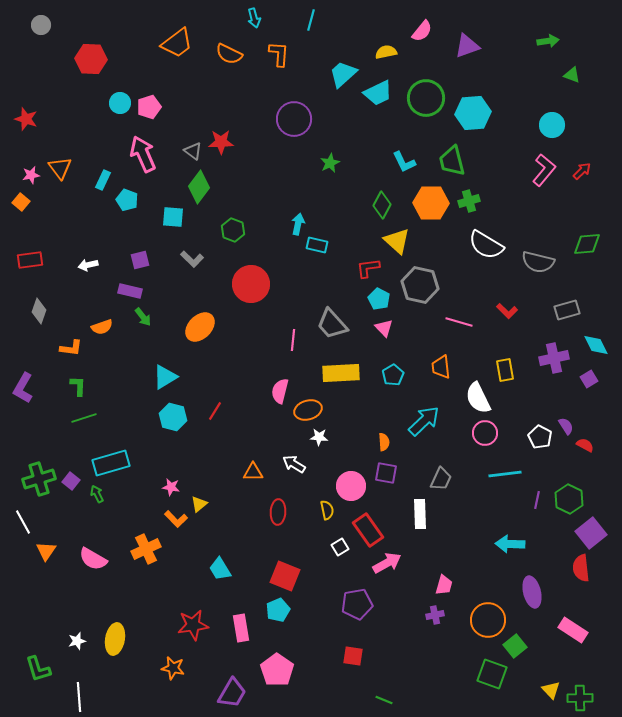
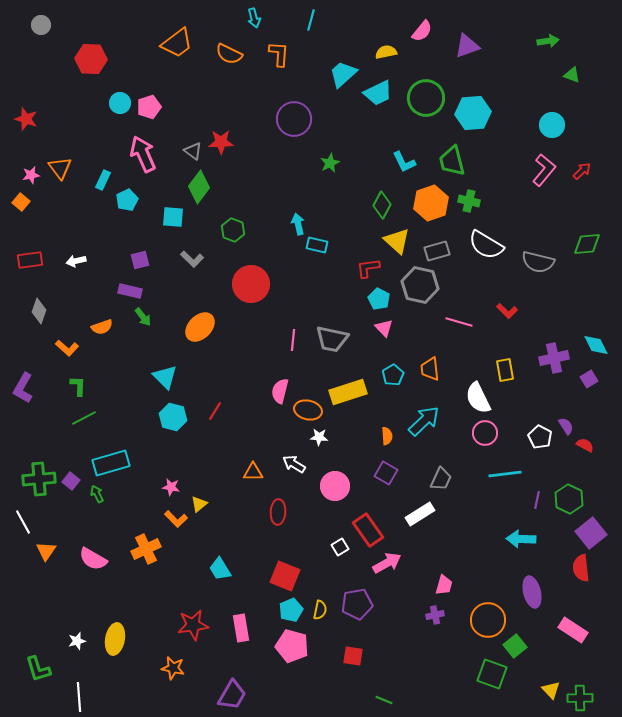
cyan pentagon at (127, 200): rotated 25 degrees clockwise
green cross at (469, 201): rotated 30 degrees clockwise
orange hexagon at (431, 203): rotated 20 degrees counterclockwise
cyan arrow at (298, 224): rotated 25 degrees counterclockwise
white arrow at (88, 265): moved 12 px left, 4 px up
gray rectangle at (567, 310): moved 130 px left, 59 px up
gray trapezoid at (332, 324): moved 15 px down; rotated 36 degrees counterclockwise
orange L-shape at (71, 348): moved 4 px left; rotated 35 degrees clockwise
orange trapezoid at (441, 367): moved 11 px left, 2 px down
yellow rectangle at (341, 373): moved 7 px right, 19 px down; rotated 15 degrees counterclockwise
cyan triangle at (165, 377): rotated 44 degrees counterclockwise
orange ellipse at (308, 410): rotated 28 degrees clockwise
green line at (84, 418): rotated 10 degrees counterclockwise
orange semicircle at (384, 442): moved 3 px right, 6 px up
purple square at (386, 473): rotated 20 degrees clockwise
green cross at (39, 479): rotated 12 degrees clockwise
pink circle at (351, 486): moved 16 px left
yellow semicircle at (327, 510): moved 7 px left, 100 px down; rotated 24 degrees clockwise
white rectangle at (420, 514): rotated 60 degrees clockwise
cyan arrow at (510, 544): moved 11 px right, 5 px up
cyan pentagon at (278, 610): moved 13 px right
pink pentagon at (277, 670): moved 15 px right, 24 px up; rotated 20 degrees counterclockwise
purple trapezoid at (232, 693): moved 2 px down
